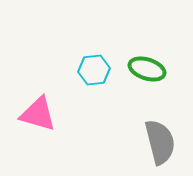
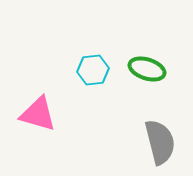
cyan hexagon: moved 1 px left
